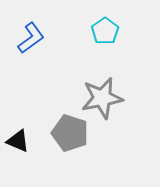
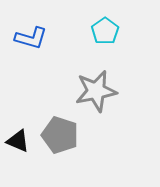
blue L-shape: rotated 52 degrees clockwise
gray star: moved 6 px left, 7 px up
gray pentagon: moved 10 px left, 2 px down
